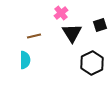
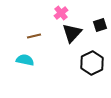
black triangle: rotated 15 degrees clockwise
cyan semicircle: rotated 78 degrees counterclockwise
